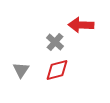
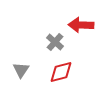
red diamond: moved 4 px right, 2 px down
